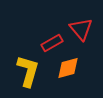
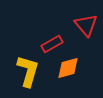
red triangle: moved 5 px right, 4 px up
red rectangle: moved 1 px down
